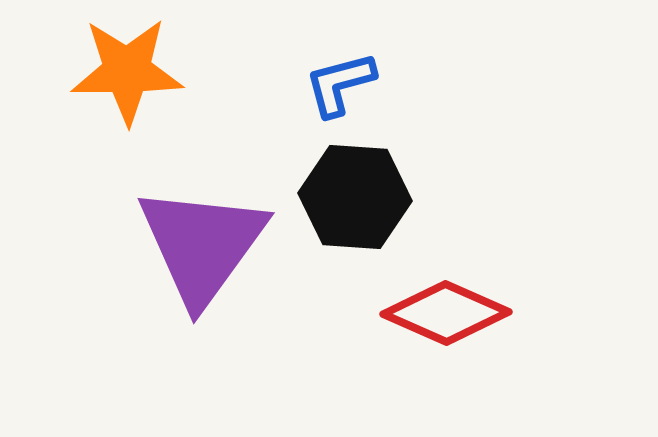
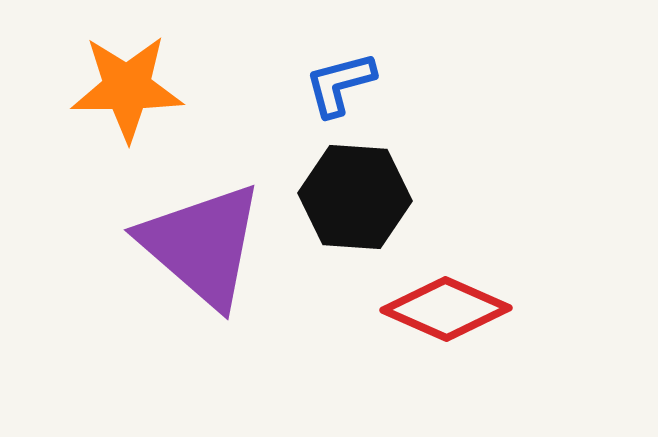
orange star: moved 17 px down
purple triangle: rotated 25 degrees counterclockwise
red diamond: moved 4 px up
